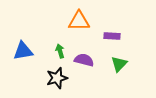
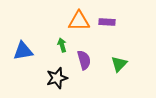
purple rectangle: moved 5 px left, 14 px up
green arrow: moved 2 px right, 6 px up
purple semicircle: rotated 60 degrees clockwise
